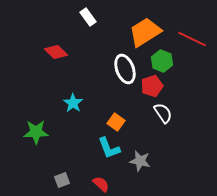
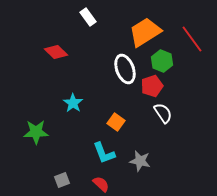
red line: rotated 28 degrees clockwise
cyan L-shape: moved 5 px left, 5 px down
